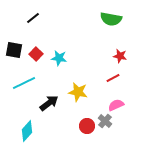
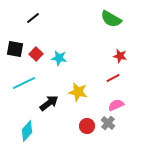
green semicircle: rotated 20 degrees clockwise
black square: moved 1 px right, 1 px up
gray cross: moved 3 px right, 2 px down
